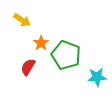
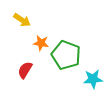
orange star: rotated 28 degrees counterclockwise
red semicircle: moved 3 px left, 3 px down
cyan star: moved 4 px left, 2 px down
